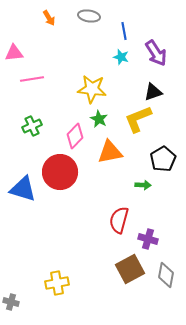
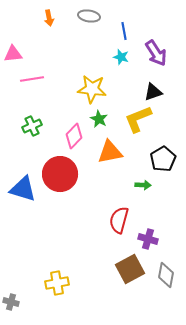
orange arrow: rotated 21 degrees clockwise
pink triangle: moved 1 px left, 1 px down
pink diamond: moved 1 px left
red circle: moved 2 px down
